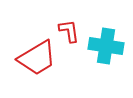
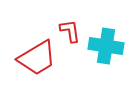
red L-shape: moved 1 px right
